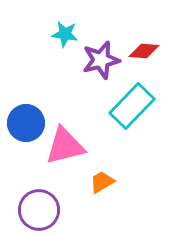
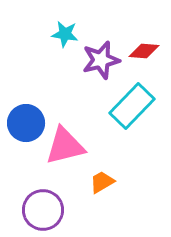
purple circle: moved 4 px right
